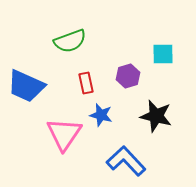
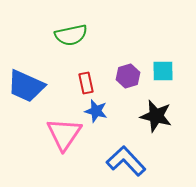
green semicircle: moved 1 px right, 6 px up; rotated 8 degrees clockwise
cyan square: moved 17 px down
blue star: moved 5 px left, 4 px up
